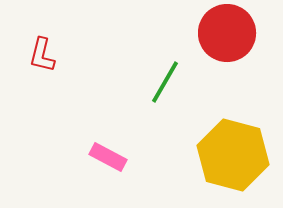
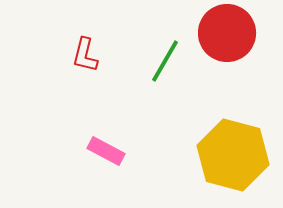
red L-shape: moved 43 px right
green line: moved 21 px up
pink rectangle: moved 2 px left, 6 px up
